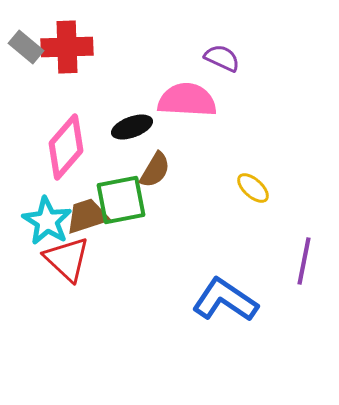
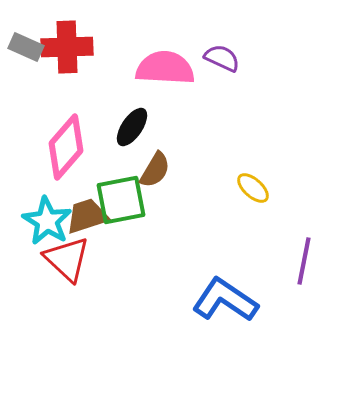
gray rectangle: rotated 16 degrees counterclockwise
pink semicircle: moved 22 px left, 32 px up
black ellipse: rotated 36 degrees counterclockwise
